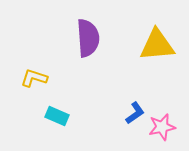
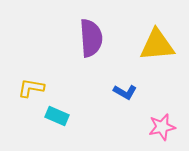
purple semicircle: moved 3 px right
yellow L-shape: moved 3 px left, 10 px down; rotated 8 degrees counterclockwise
blue L-shape: moved 10 px left, 21 px up; rotated 65 degrees clockwise
